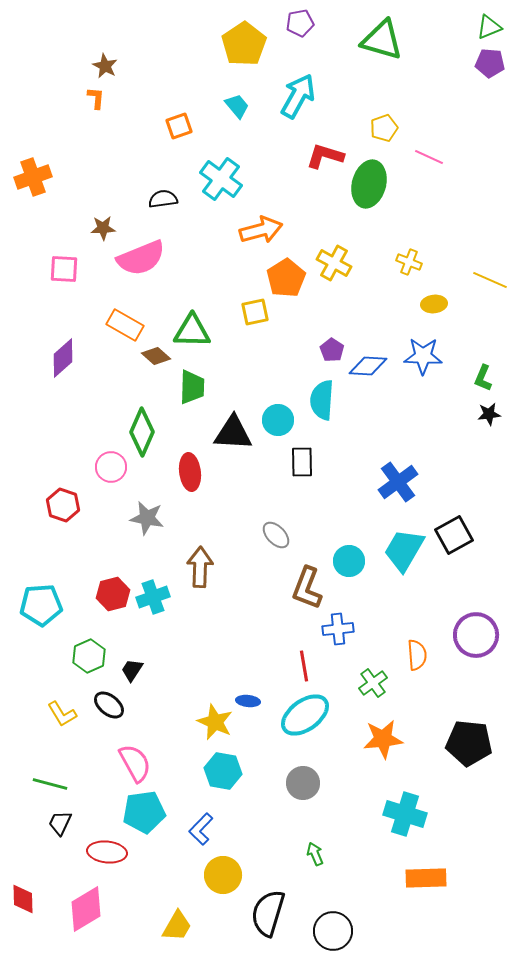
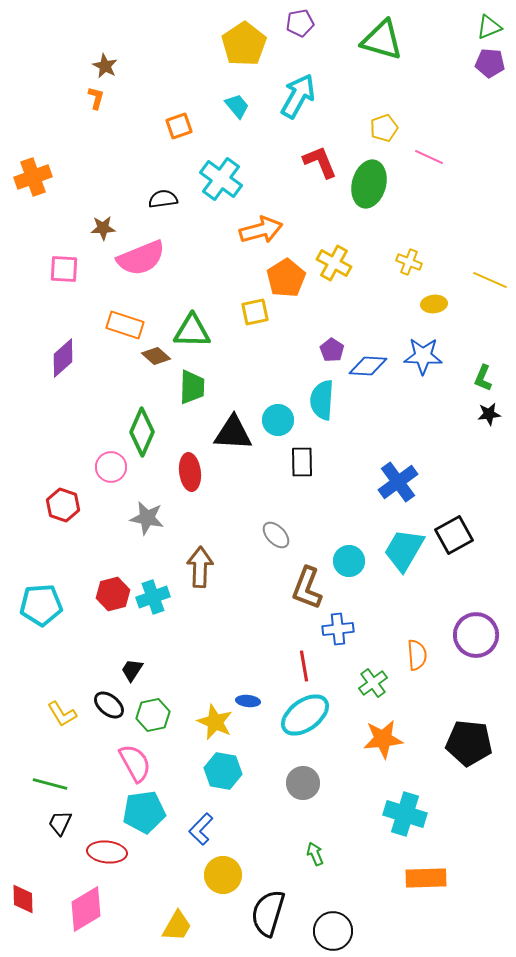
orange L-shape at (96, 98): rotated 10 degrees clockwise
red L-shape at (325, 156): moved 5 px left, 6 px down; rotated 51 degrees clockwise
orange rectangle at (125, 325): rotated 12 degrees counterclockwise
green hexagon at (89, 656): moved 64 px right, 59 px down; rotated 12 degrees clockwise
